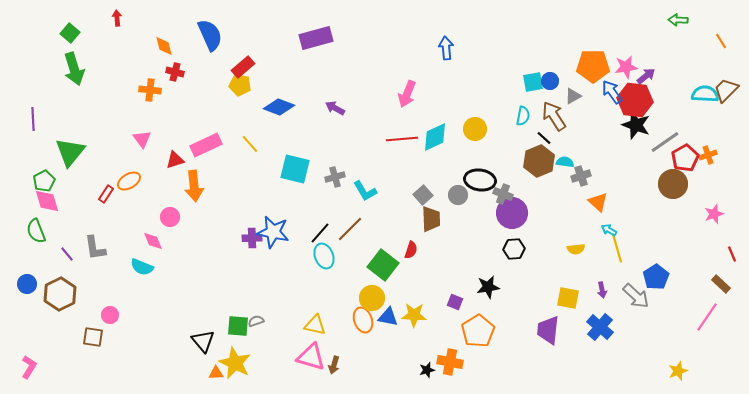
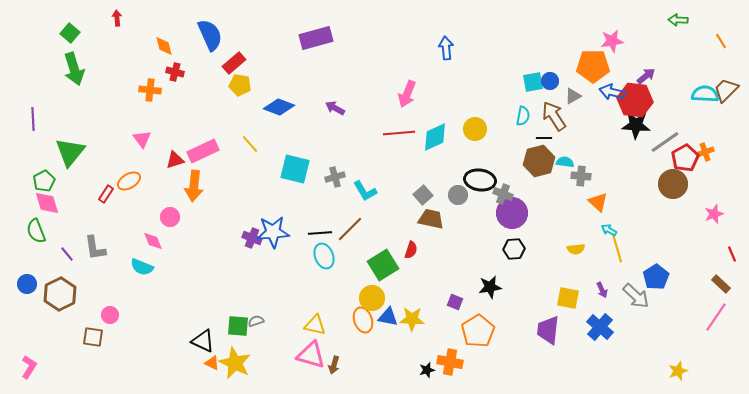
red rectangle at (243, 67): moved 9 px left, 4 px up
pink star at (626, 67): moved 14 px left, 26 px up
blue arrow at (612, 92): rotated 40 degrees counterclockwise
black star at (636, 125): rotated 16 degrees counterclockwise
black line at (544, 138): rotated 42 degrees counterclockwise
red line at (402, 139): moved 3 px left, 6 px up
pink rectangle at (206, 145): moved 3 px left, 6 px down
orange cross at (708, 155): moved 3 px left, 3 px up
brown hexagon at (539, 161): rotated 8 degrees clockwise
gray cross at (581, 176): rotated 24 degrees clockwise
orange arrow at (194, 186): rotated 12 degrees clockwise
pink diamond at (47, 201): moved 2 px down
brown trapezoid at (431, 219): rotated 76 degrees counterclockwise
blue star at (273, 232): rotated 16 degrees counterclockwise
black line at (320, 233): rotated 45 degrees clockwise
purple cross at (252, 238): rotated 24 degrees clockwise
green square at (383, 265): rotated 20 degrees clockwise
black star at (488, 287): moved 2 px right
purple arrow at (602, 290): rotated 14 degrees counterclockwise
yellow star at (414, 315): moved 2 px left, 4 px down
pink line at (707, 317): moved 9 px right
black triangle at (203, 341): rotated 25 degrees counterclockwise
pink triangle at (311, 357): moved 2 px up
orange triangle at (216, 373): moved 4 px left, 10 px up; rotated 28 degrees clockwise
